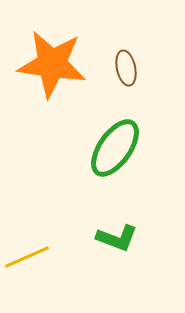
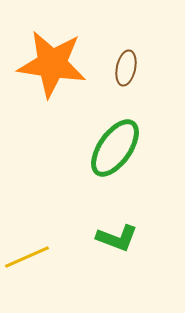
brown ellipse: rotated 24 degrees clockwise
